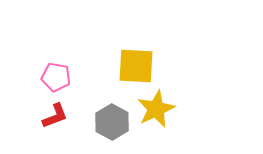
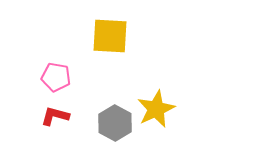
yellow square: moved 26 px left, 30 px up
red L-shape: rotated 144 degrees counterclockwise
gray hexagon: moved 3 px right, 1 px down
